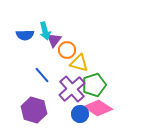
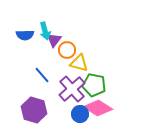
green pentagon: rotated 30 degrees clockwise
